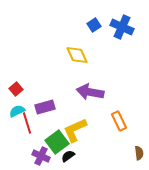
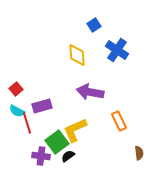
blue cross: moved 5 px left, 23 px down; rotated 10 degrees clockwise
yellow diamond: rotated 20 degrees clockwise
purple rectangle: moved 3 px left, 1 px up
cyan semicircle: rotated 126 degrees counterclockwise
purple cross: rotated 18 degrees counterclockwise
